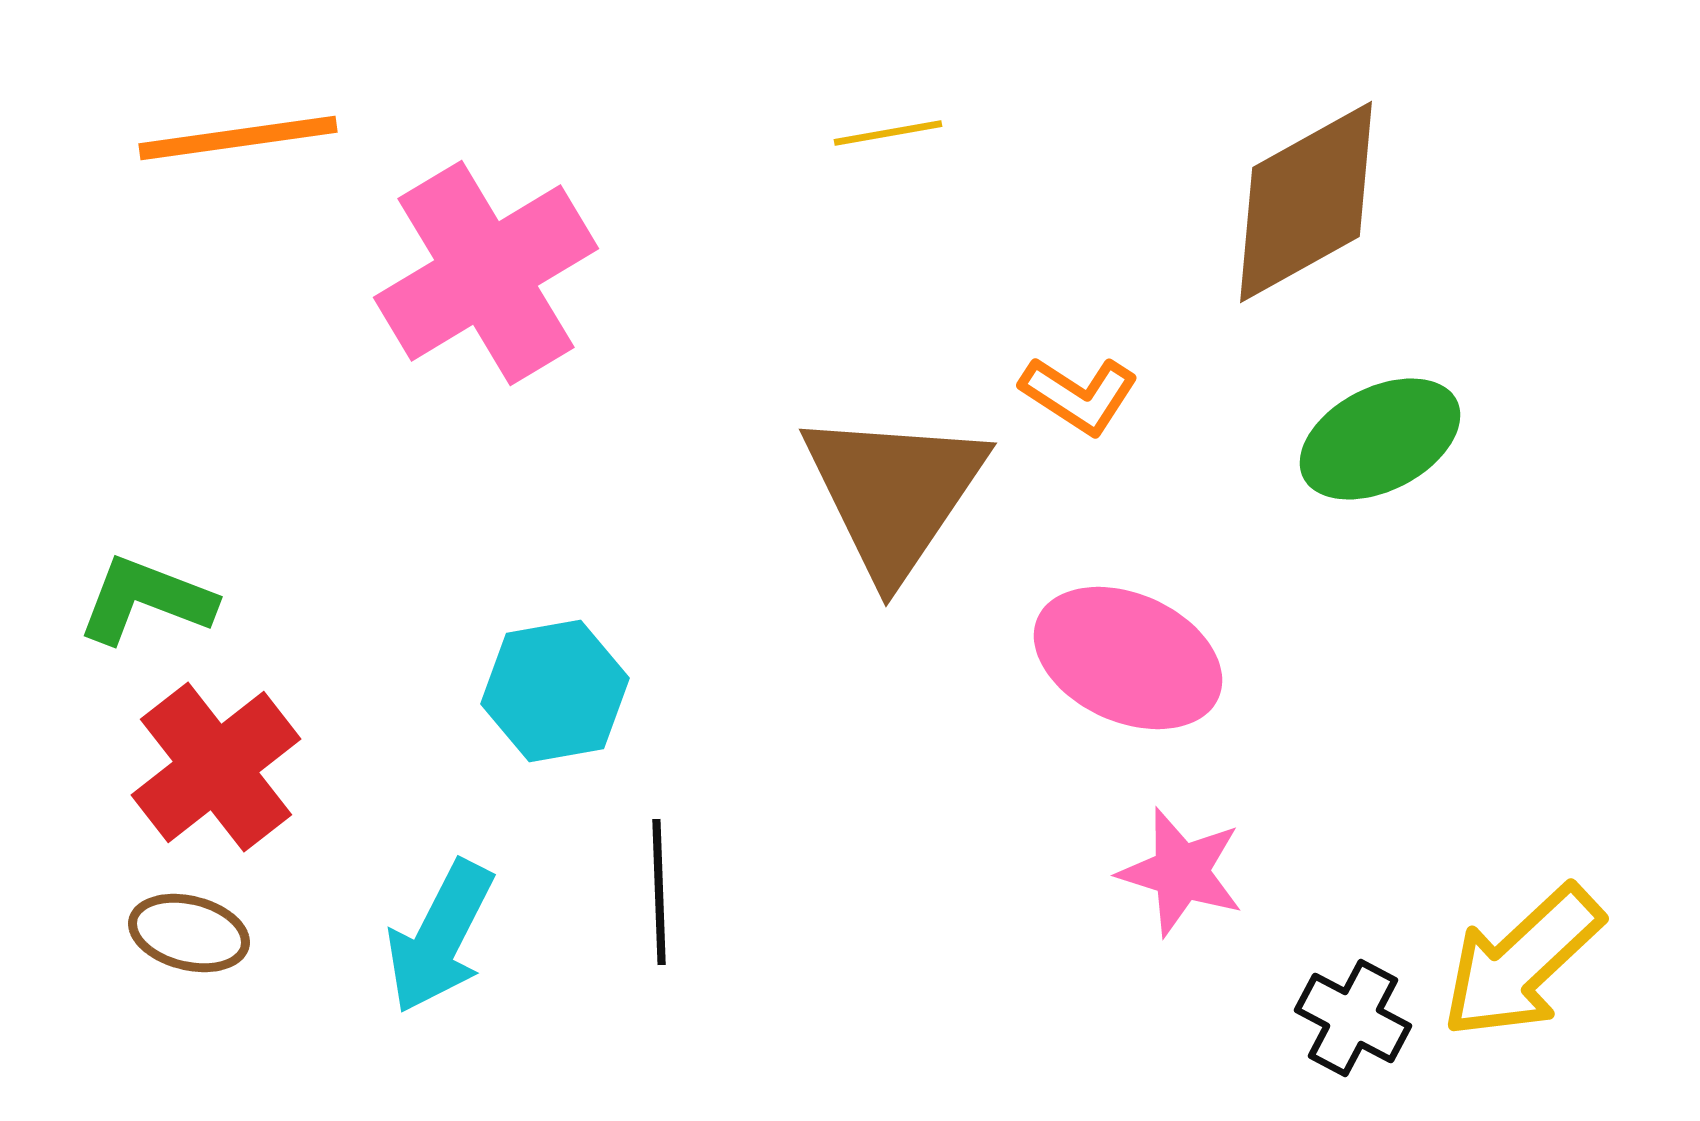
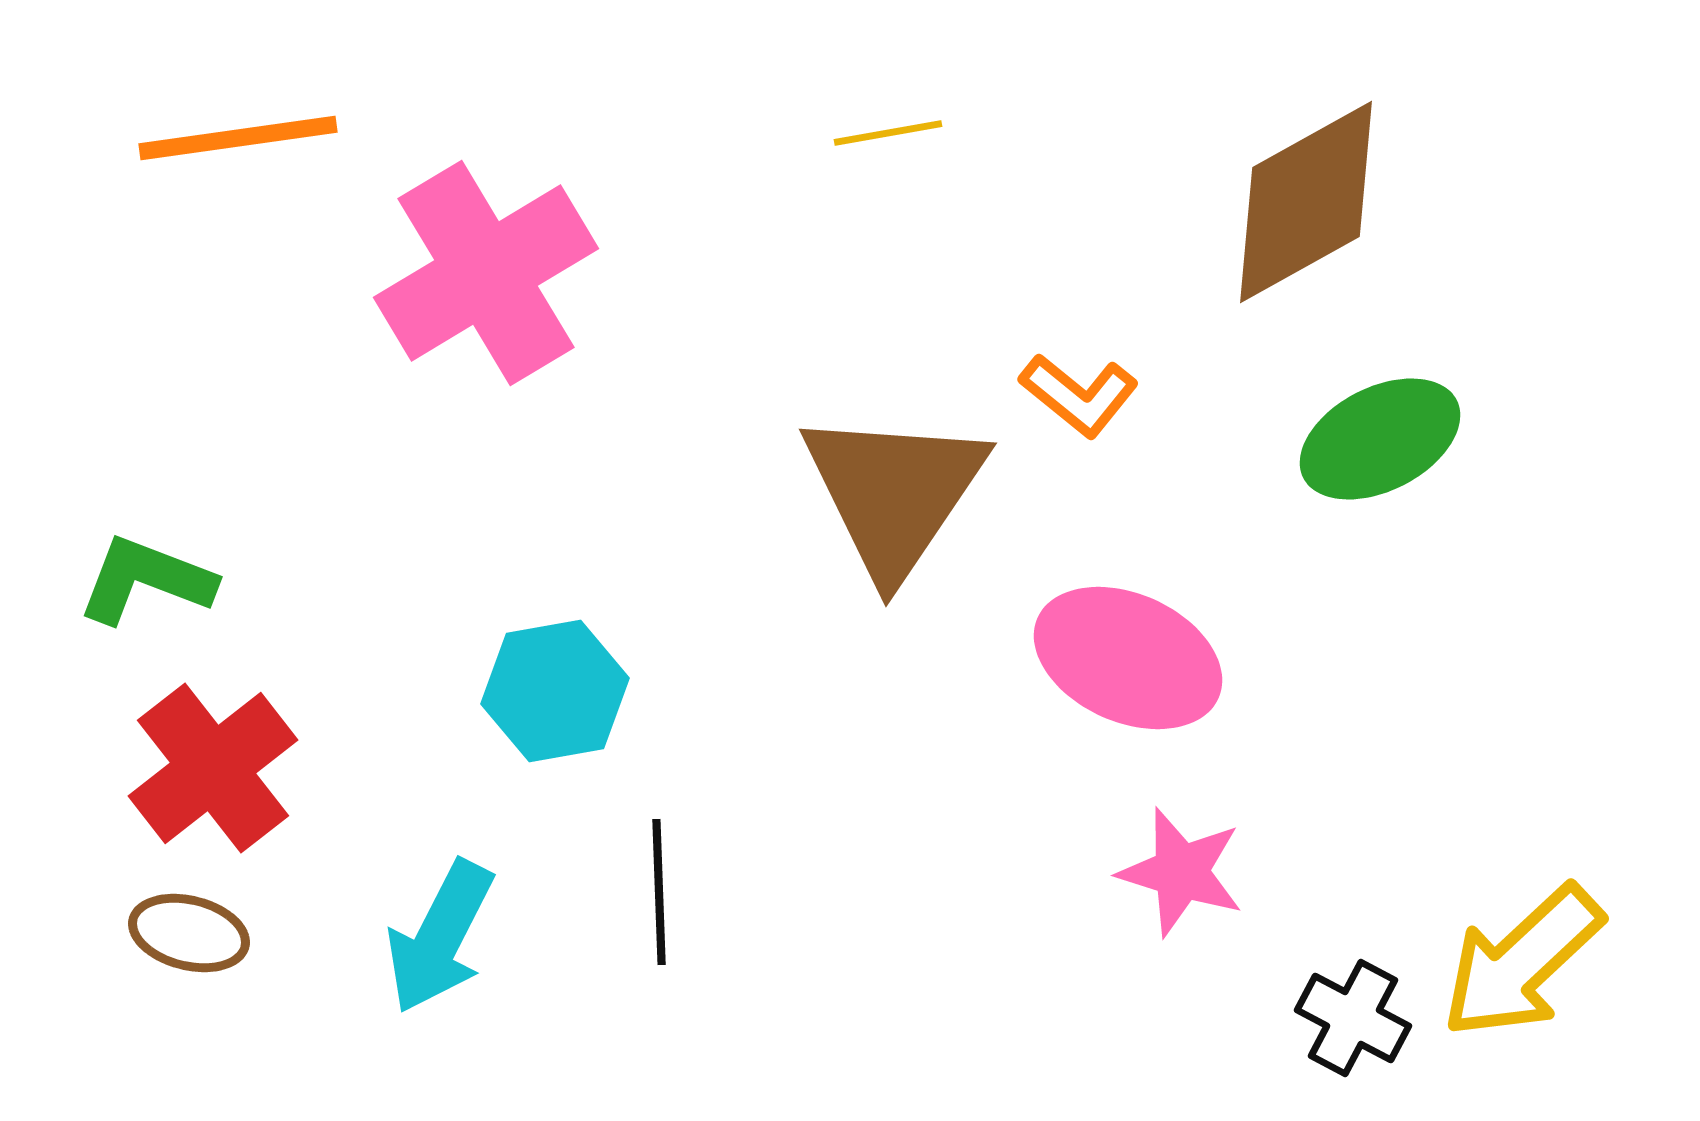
orange L-shape: rotated 6 degrees clockwise
green L-shape: moved 20 px up
red cross: moved 3 px left, 1 px down
